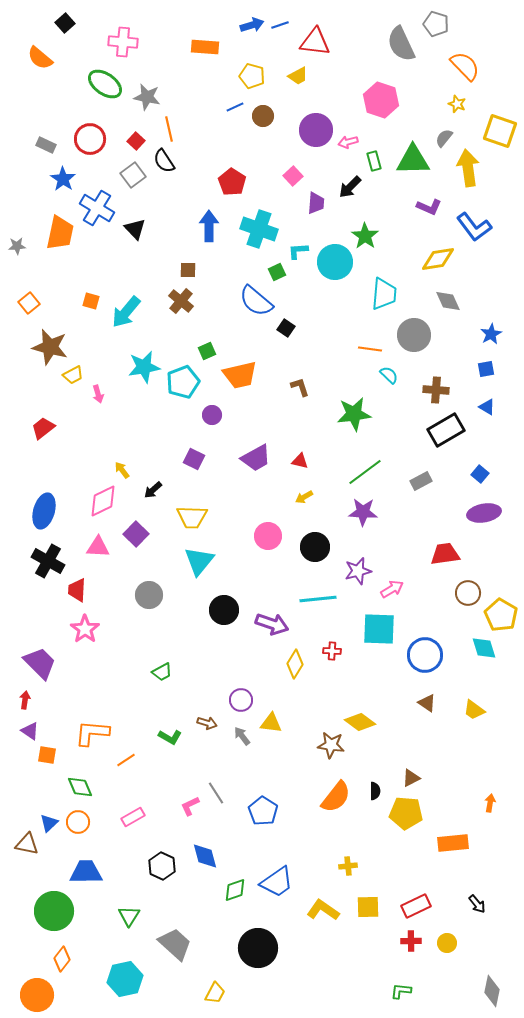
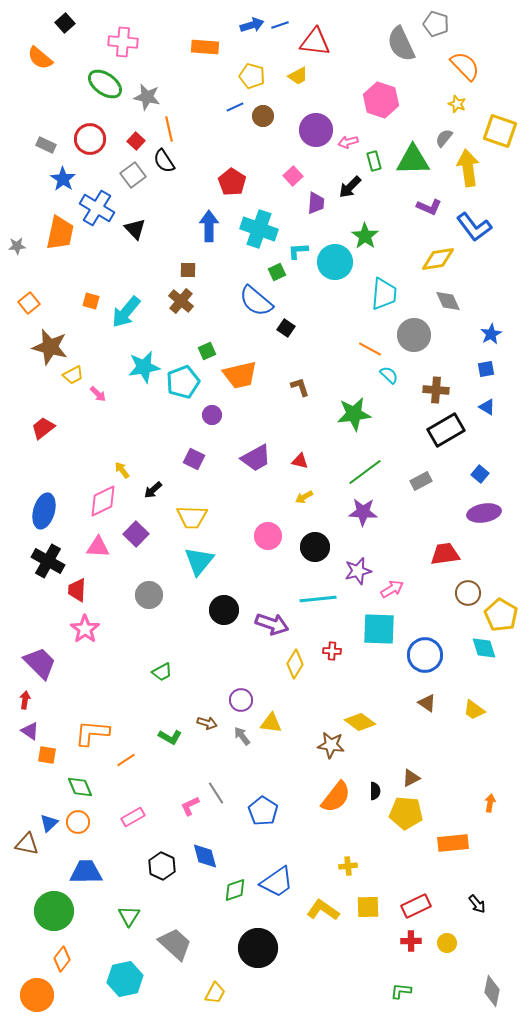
orange line at (370, 349): rotated 20 degrees clockwise
pink arrow at (98, 394): rotated 30 degrees counterclockwise
